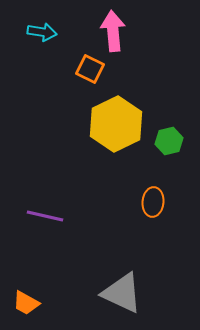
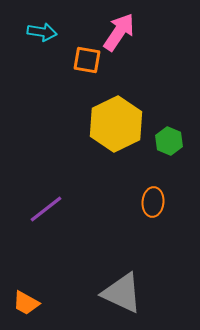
pink arrow: moved 6 px right, 1 px down; rotated 39 degrees clockwise
orange square: moved 3 px left, 9 px up; rotated 16 degrees counterclockwise
green hexagon: rotated 24 degrees counterclockwise
purple line: moved 1 px right, 7 px up; rotated 51 degrees counterclockwise
